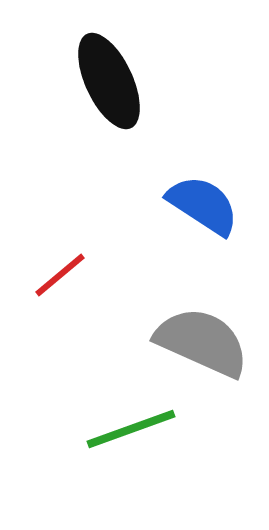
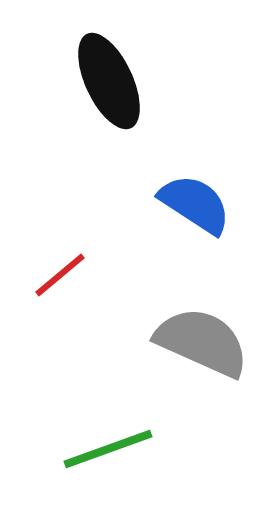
blue semicircle: moved 8 px left, 1 px up
green line: moved 23 px left, 20 px down
